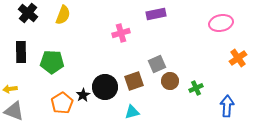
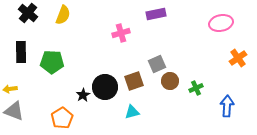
orange pentagon: moved 15 px down
